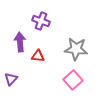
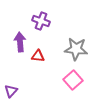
purple triangle: moved 12 px down
